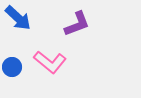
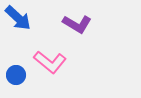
purple L-shape: rotated 52 degrees clockwise
blue circle: moved 4 px right, 8 px down
